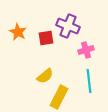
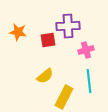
purple cross: rotated 25 degrees counterclockwise
orange star: rotated 18 degrees counterclockwise
red square: moved 2 px right, 2 px down
yellow rectangle: moved 5 px right
